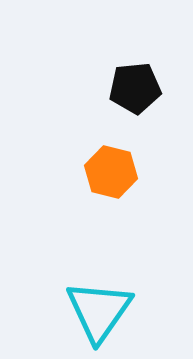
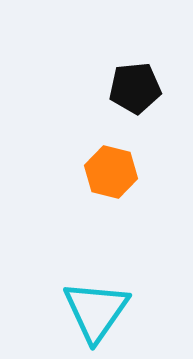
cyan triangle: moved 3 px left
